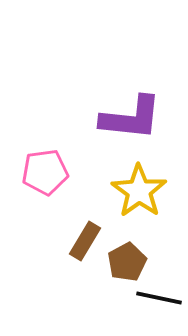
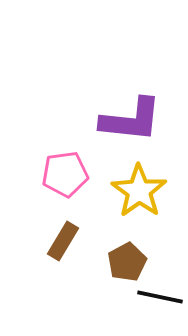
purple L-shape: moved 2 px down
pink pentagon: moved 20 px right, 2 px down
brown rectangle: moved 22 px left
black line: moved 1 px right, 1 px up
